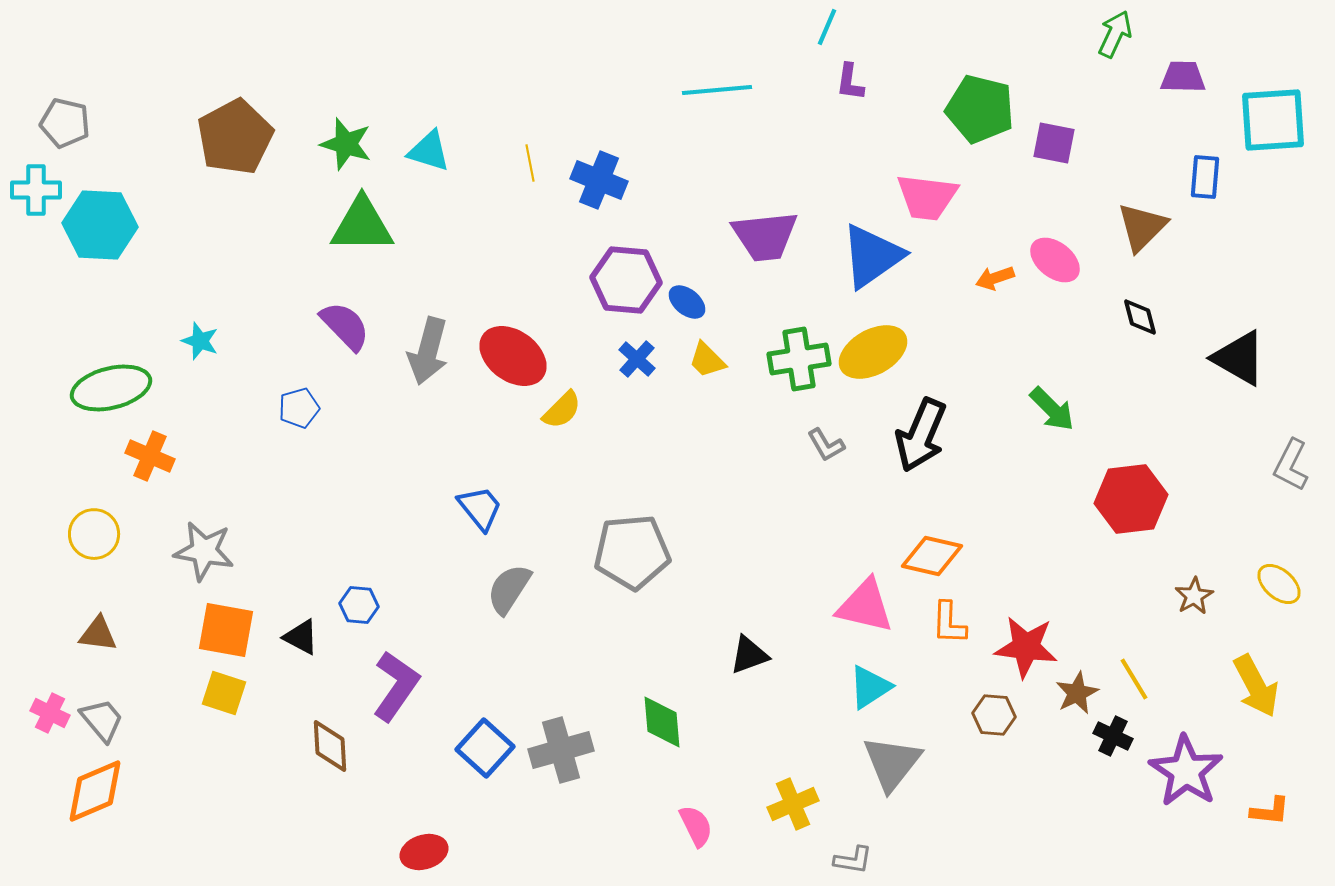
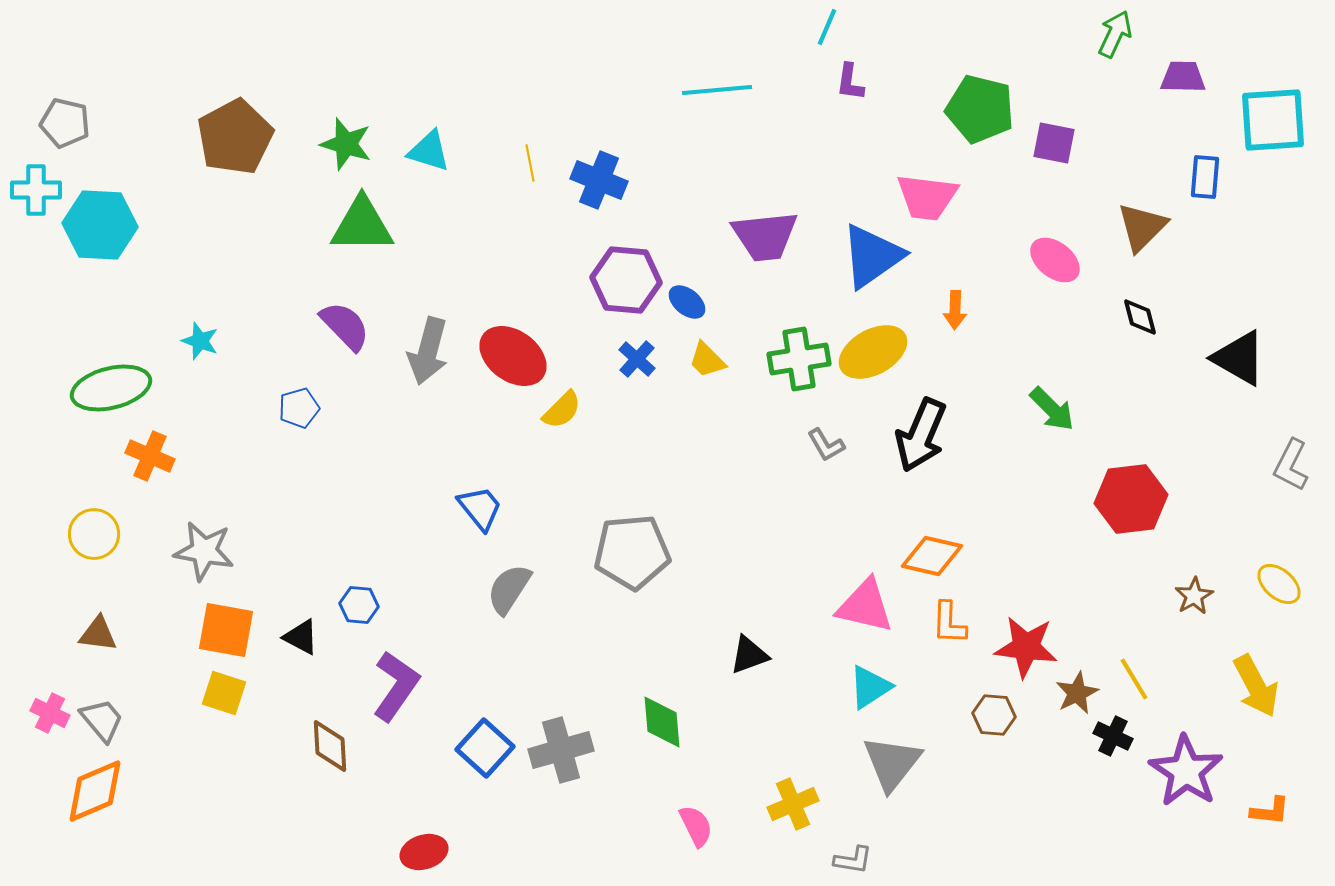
orange arrow at (995, 278): moved 40 px left, 32 px down; rotated 69 degrees counterclockwise
